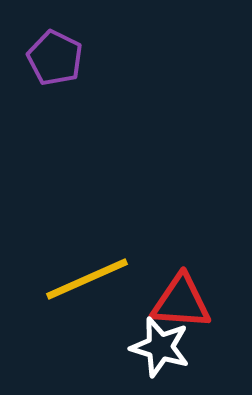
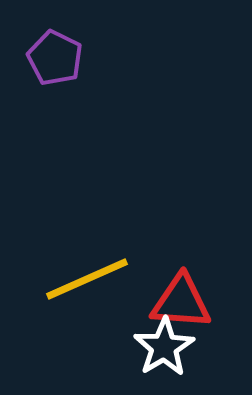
white star: moved 4 px right; rotated 24 degrees clockwise
